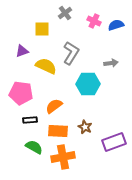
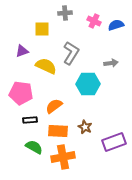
gray cross: rotated 32 degrees clockwise
